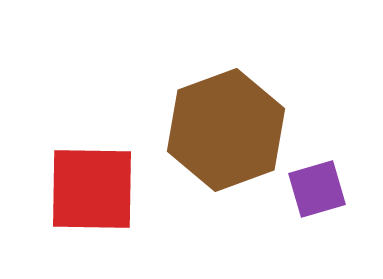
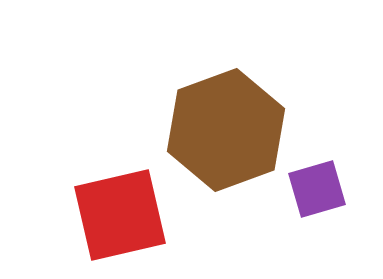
red square: moved 28 px right, 26 px down; rotated 14 degrees counterclockwise
